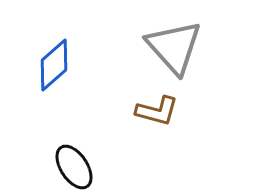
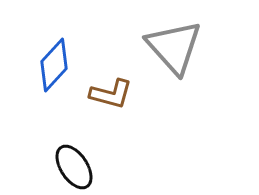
blue diamond: rotated 6 degrees counterclockwise
brown L-shape: moved 46 px left, 17 px up
